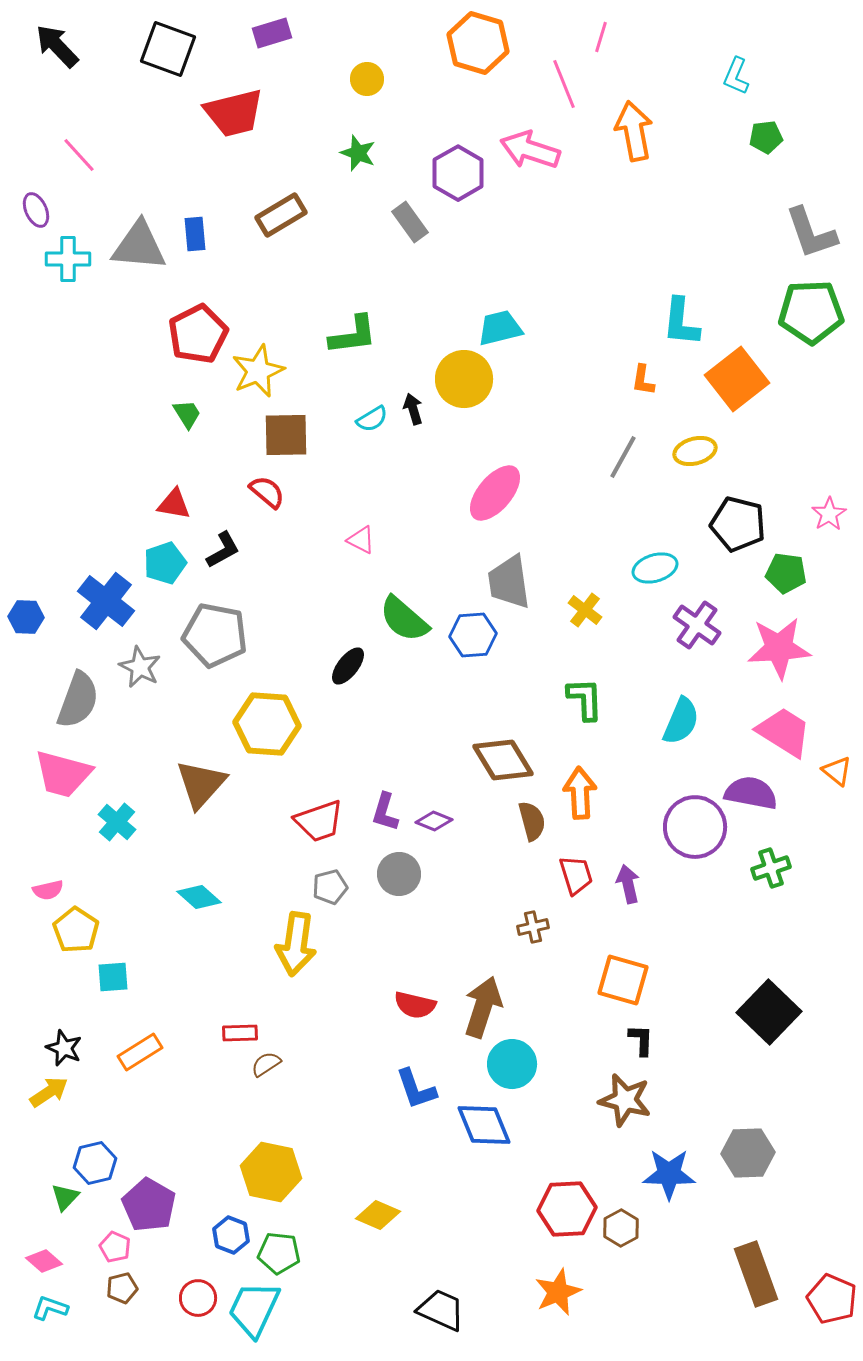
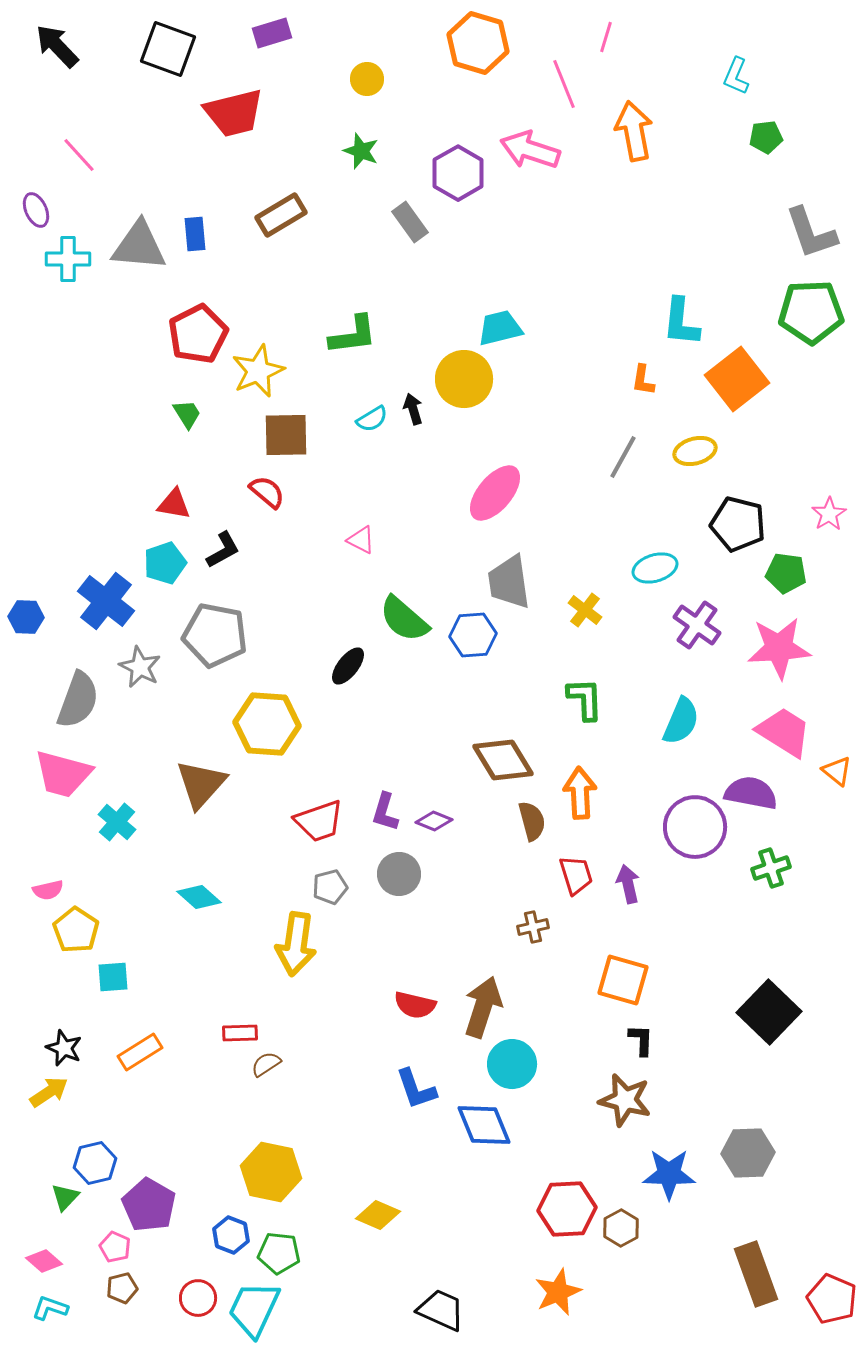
pink line at (601, 37): moved 5 px right
green star at (358, 153): moved 3 px right, 2 px up
